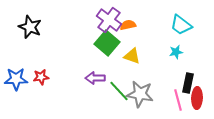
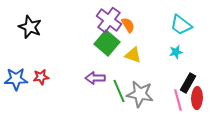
orange semicircle: rotated 70 degrees clockwise
yellow triangle: moved 1 px right, 1 px up
black rectangle: rotated 18 degrees clockwise
green line: rotated 20 degrees clockwise
